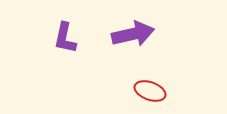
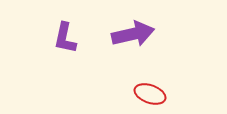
red ellipse: moved 3 px down
